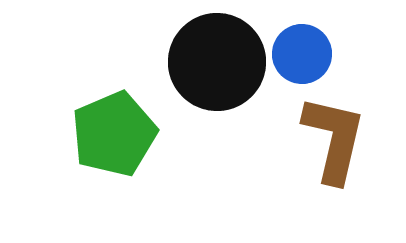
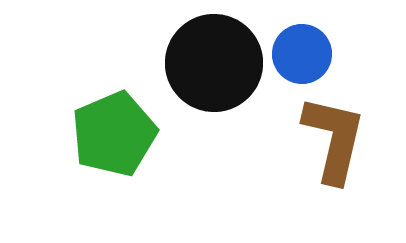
black circle: moved 3 px left, 1 px down
